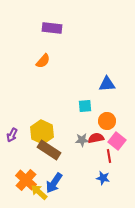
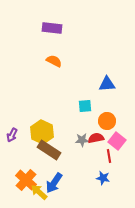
orange semicircle: moved 11 px right; rotated 105 degrees counterclockwise
